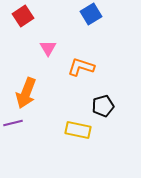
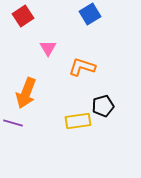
blue square: moved 1 px left
orange L-shape: moved 1 px right
purple line: rotated 30 degrees clockwise
yellow rectangle: moved 9 px up; rotated 20 degrees counterclockwise
